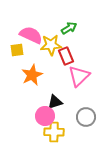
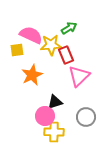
red rectangle: moved 1 px up
